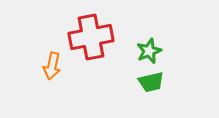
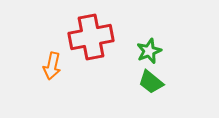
green trapezoid: rotated 52 degrees clockwise
